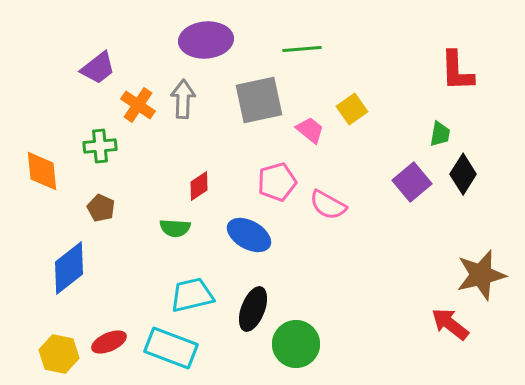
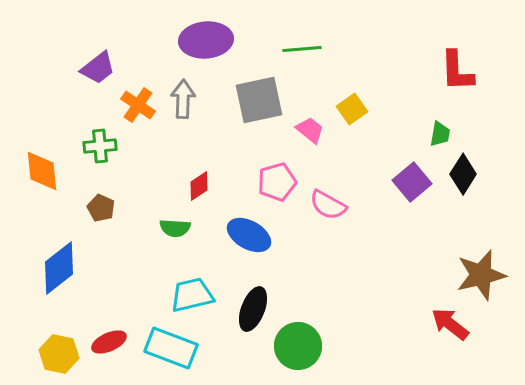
blue diamond: moved 10 px left
green circle: moved 2 px right, 2 px down
